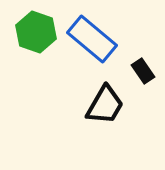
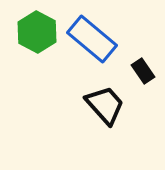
green hexagon: moved 1 px right; rotated 9 degrees clockwise
black trapezoid: rotated 72 degrees counterclockwise
